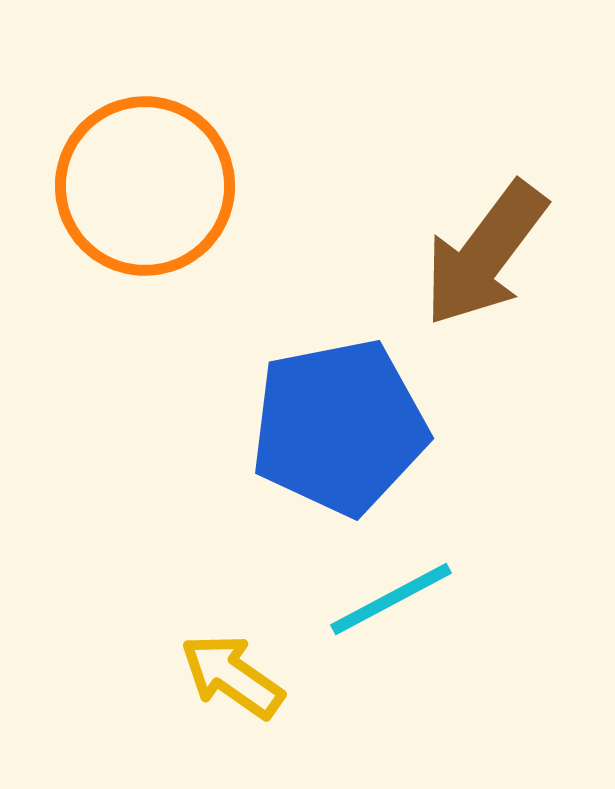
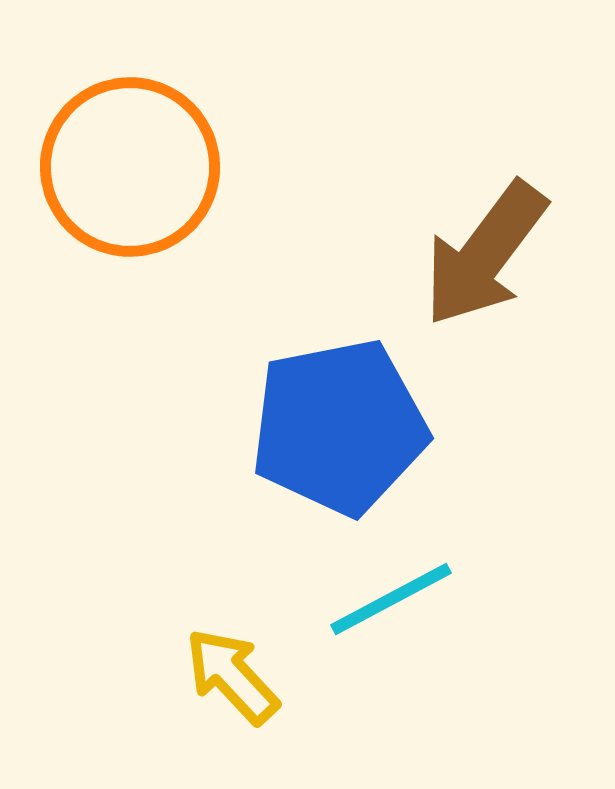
orange circle: moved 15 px left, 19 px up
yellow arrow: rotated 12 degrees clockwise
